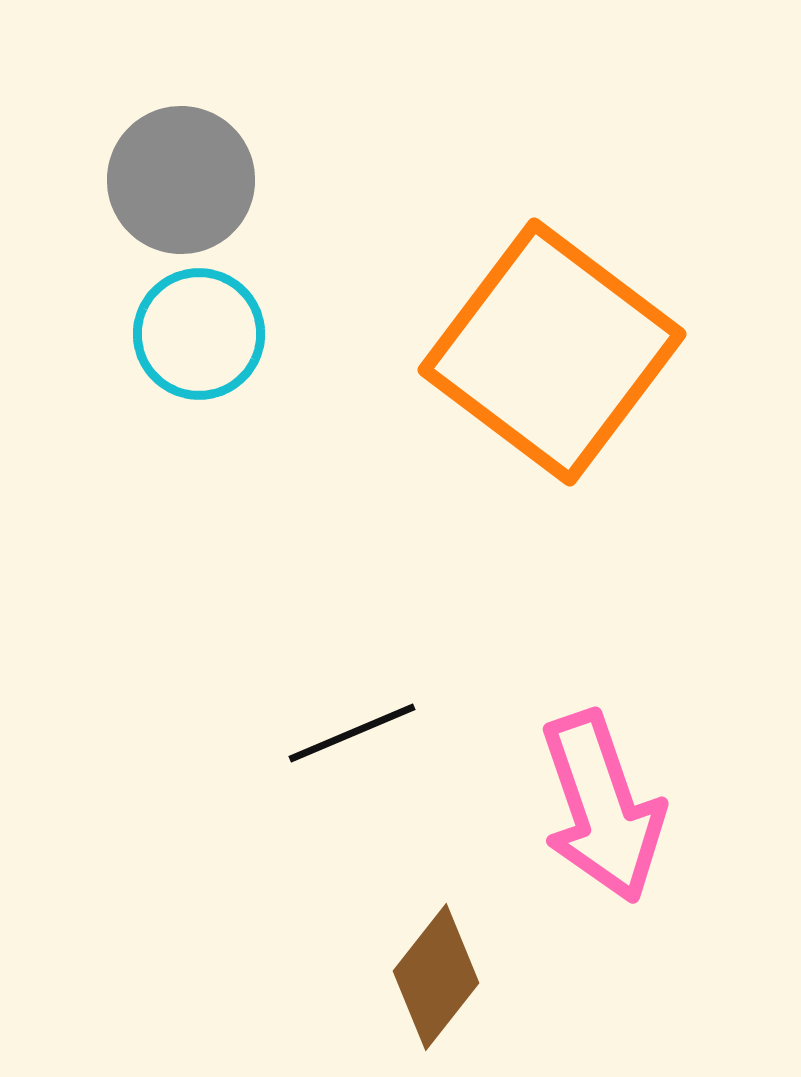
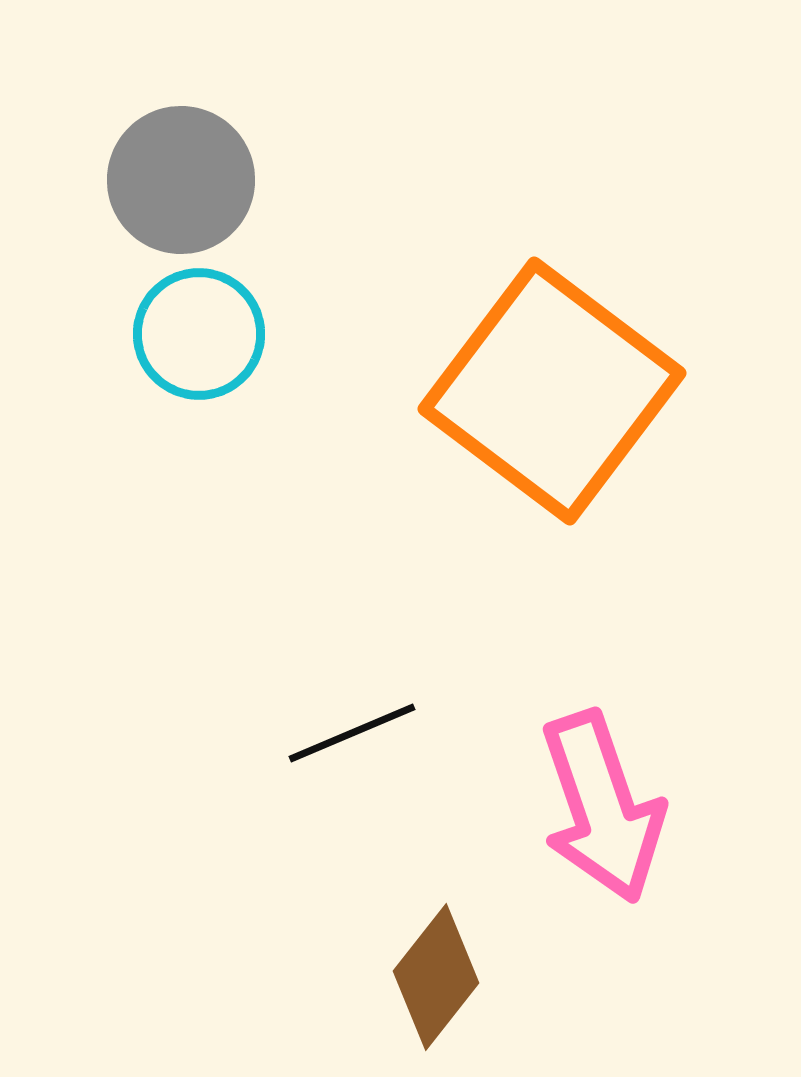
orange square: moved 39 px down
